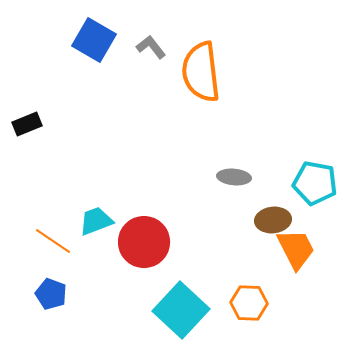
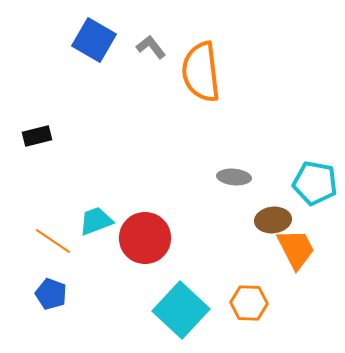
black rectangle: moved 10 px right, 12 px down; rotated 8 degrees clockwise
red circle: moved 1 px right, 4 px up
